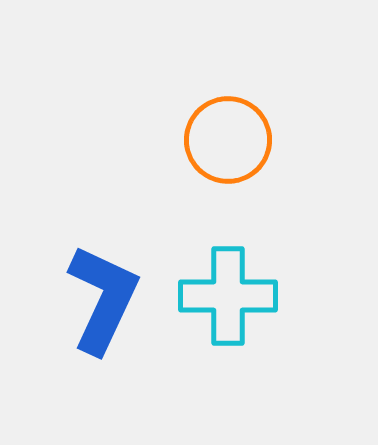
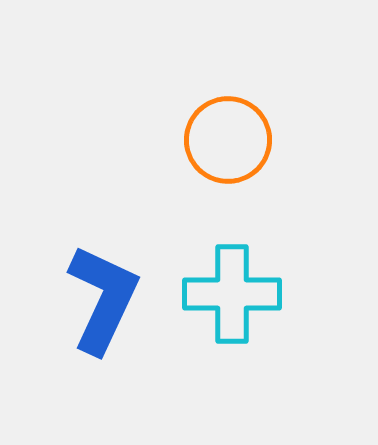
cyan cross: moved 4 px right, 2 px up
